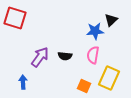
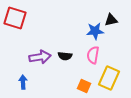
black triangle: rotated 32 degrees clockwise
purple arrow: rotated 45 degrees clockwise
